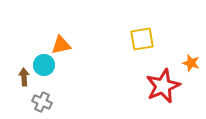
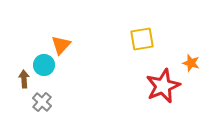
orange triangle: rotated 35 degrees counterclockwise
brown arrow: moved 2 px down
gray cross: rotated 18 degrees clockwise
